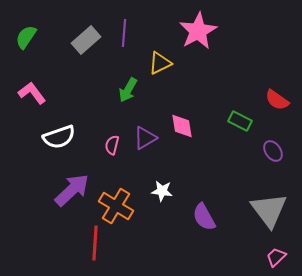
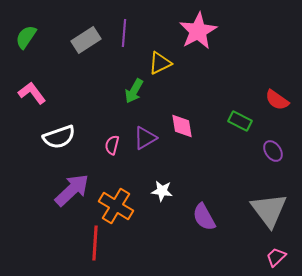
gray rectangle: rotated 8 degrees clockwise
green arrow: moved 6 px right, 1 px down
